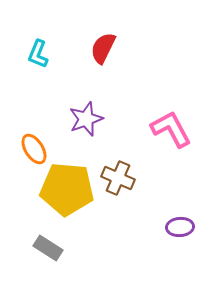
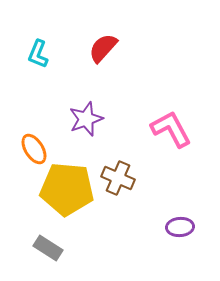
red semicircle: rotated 16 degrees clockwise
